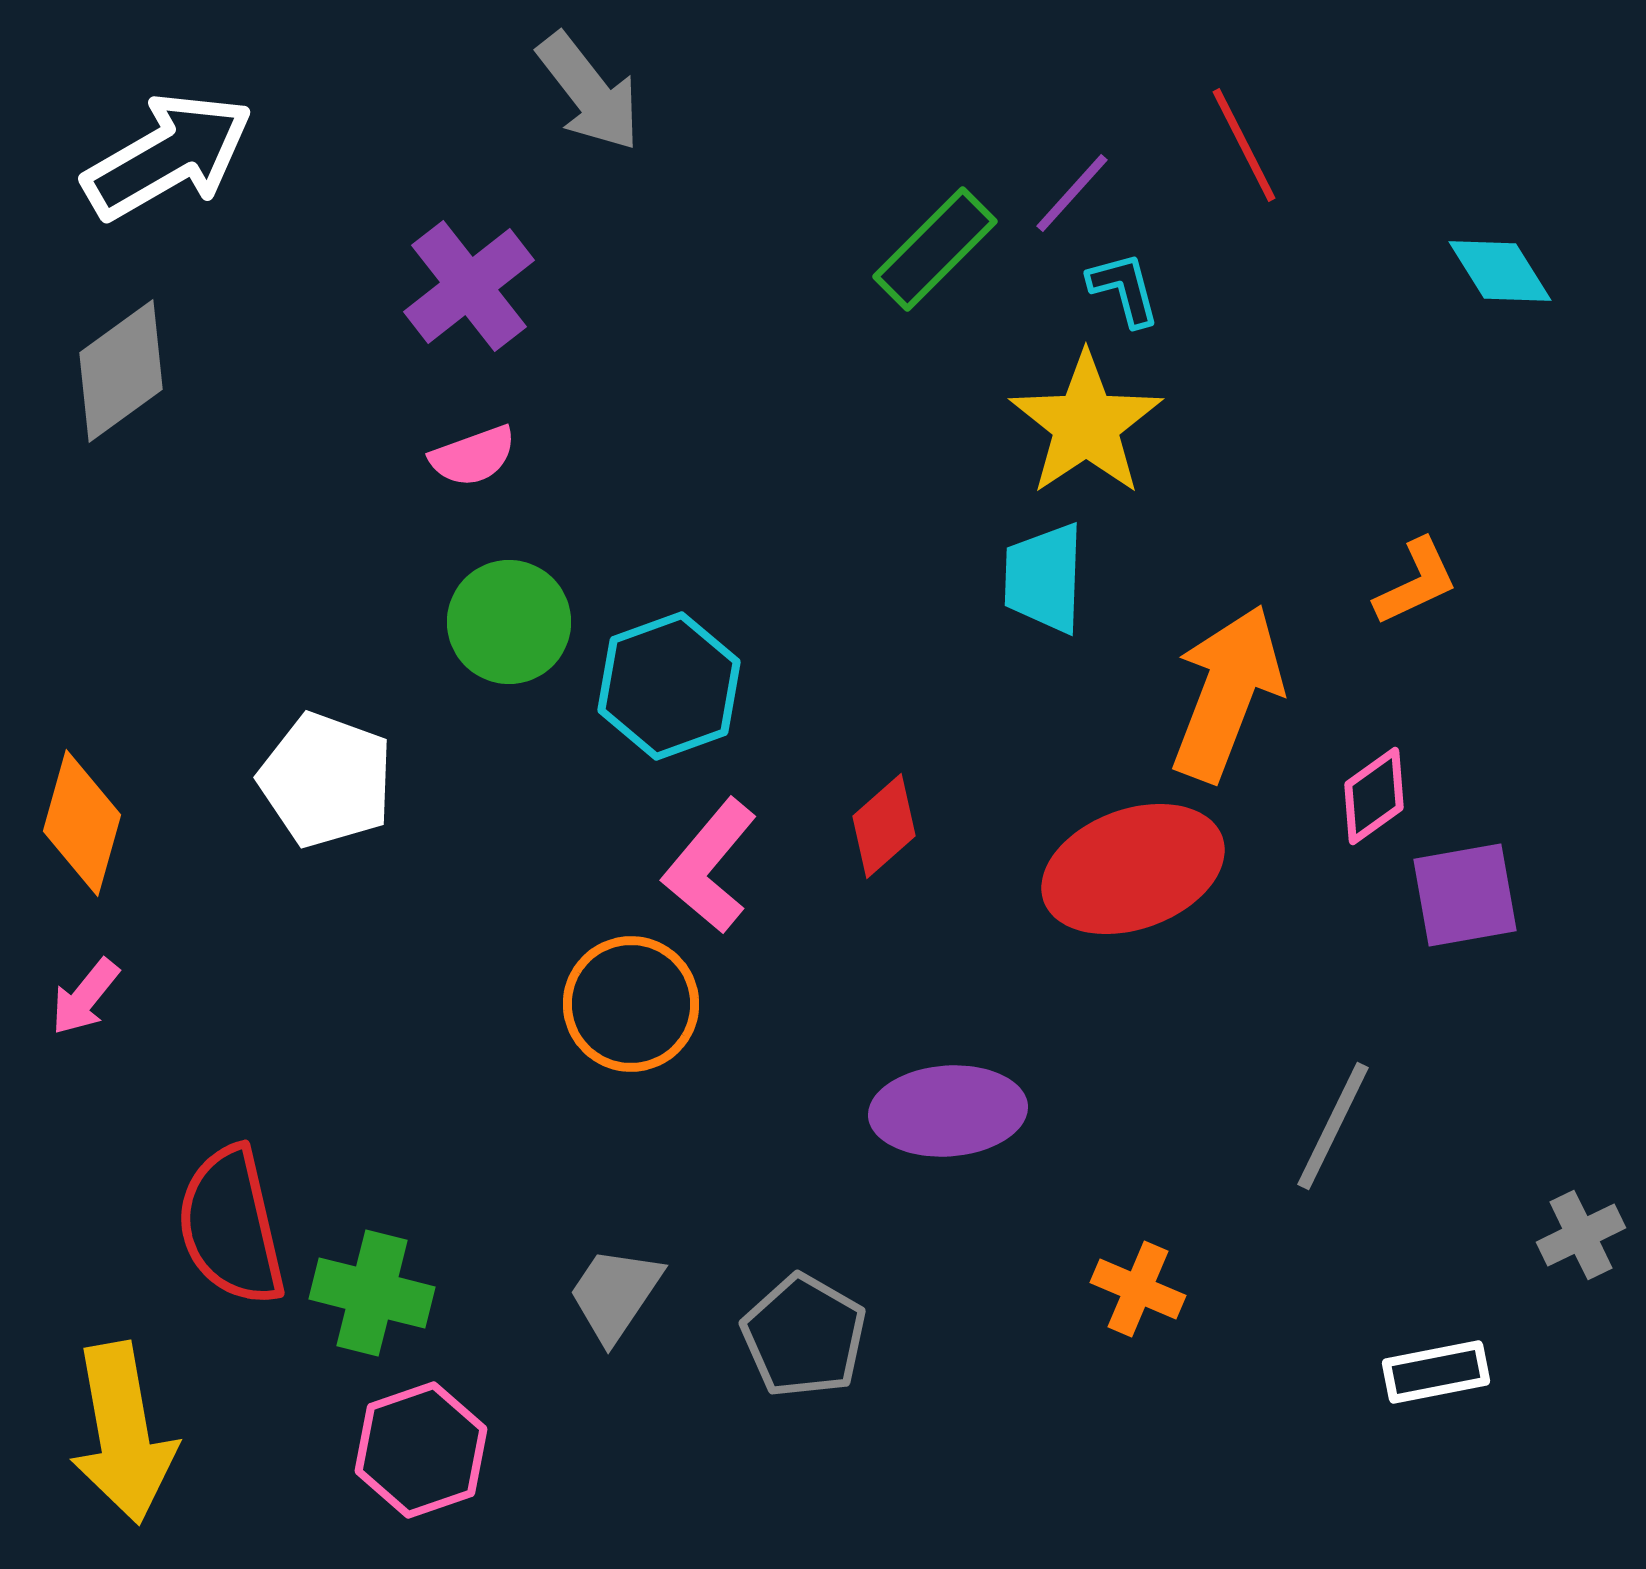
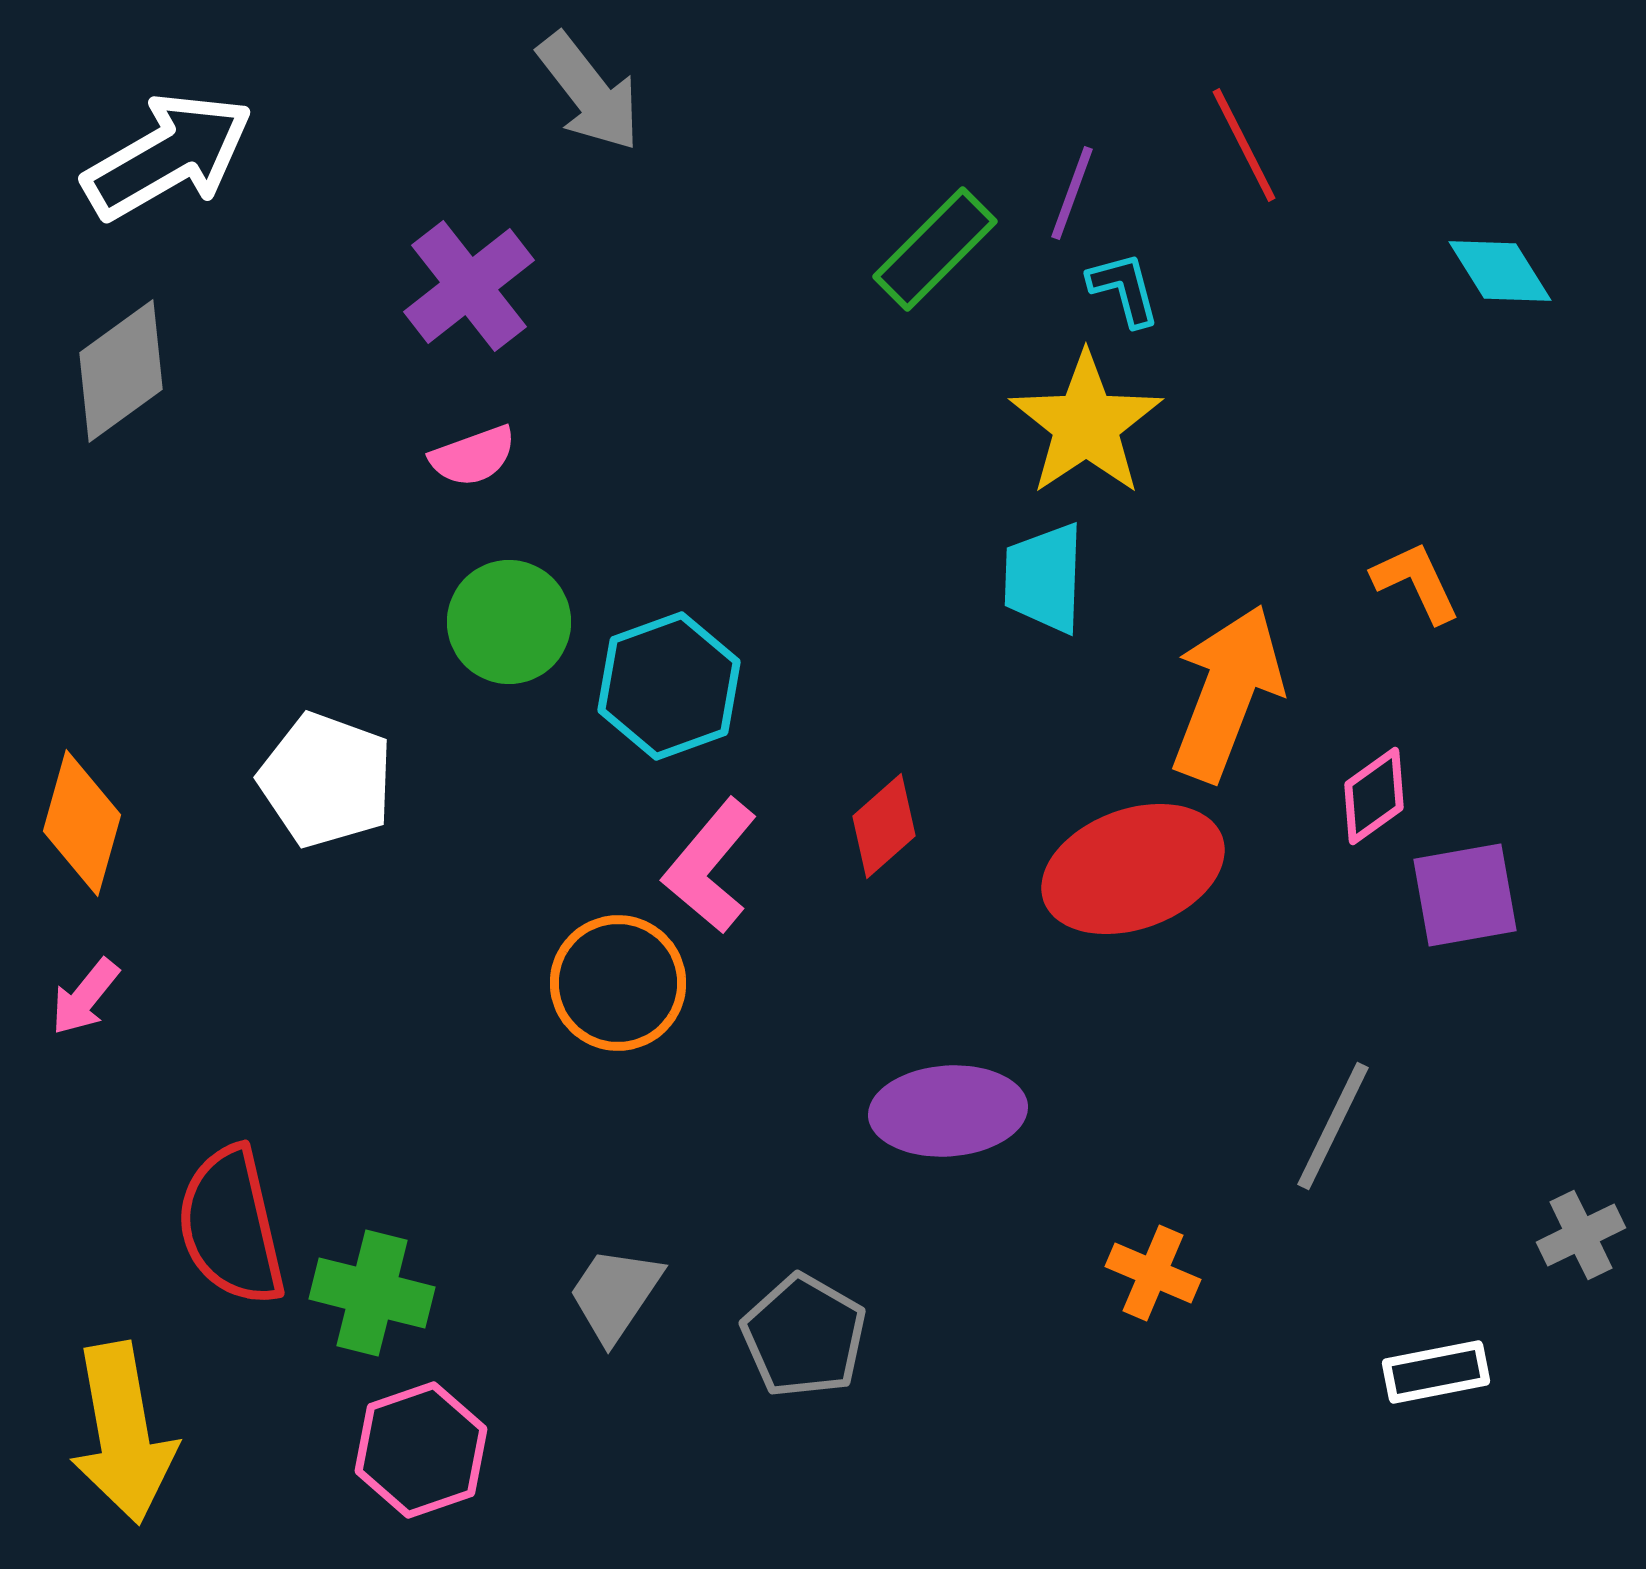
purple line: rotated 22 degrees counterclockwise
orange L-shape: rotated 90 degrees counterclockwise
orange circle: moved 13 px left, 21 px up
orange cross: moved 15 px right, 16 px up
